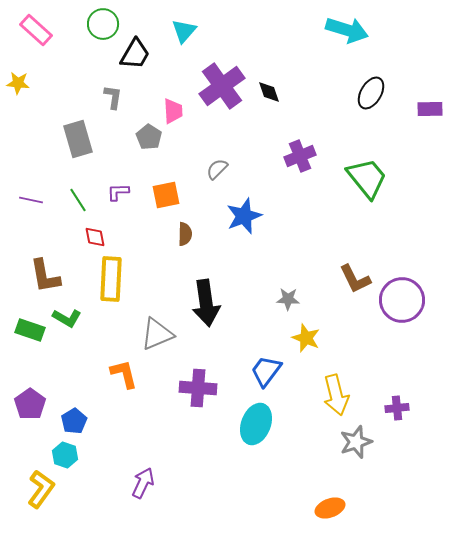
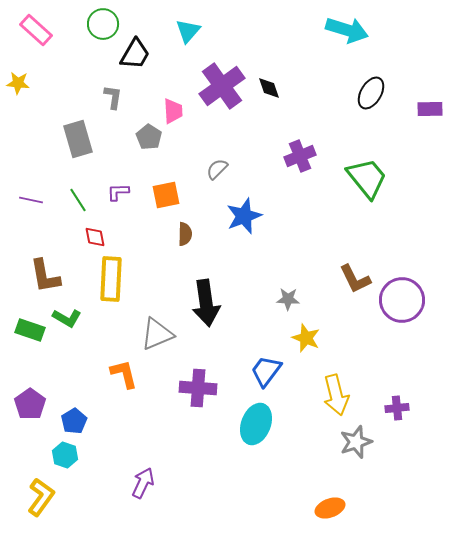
cyan triangle at (184, 31): moved 4 px right
black diamond at (269, 92): moved 4 px up
yellow L-shape at (41, 489): moved 8 px down
